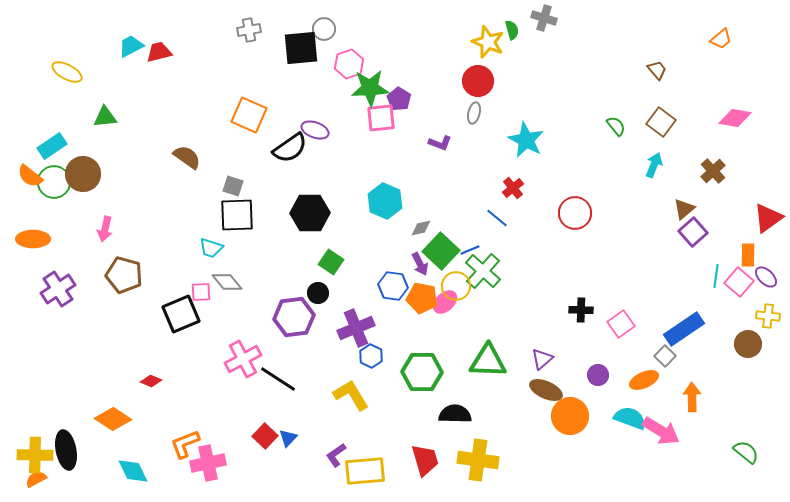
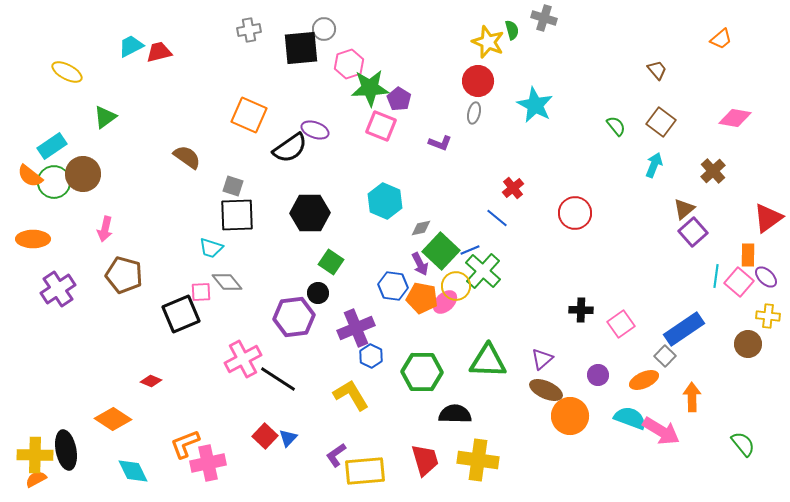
green triangle at (105, 117): rotated 30 degrees counterclockwise
pink square at (381, 118): moved 8 px down; rotated 28 degrees clockwise
cyan star at (526, 140): moved 9 px right, 35 px up
green semicircle at (746, 452): moved 3 px left, 8 px up; rotated 12 degrees clockwise
